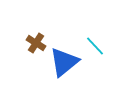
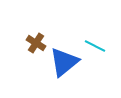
cyan line: rotated 20 degrees counterclockwise
